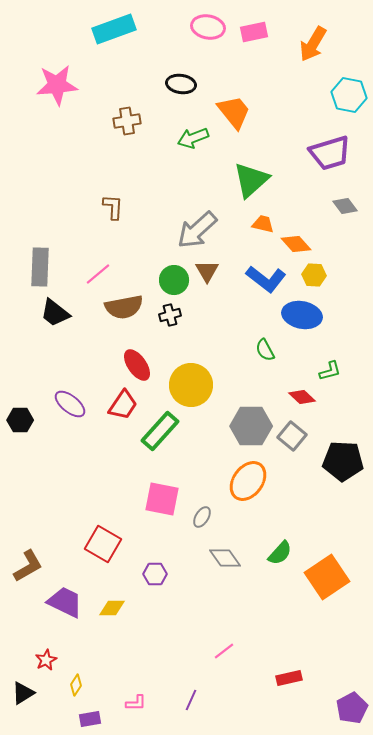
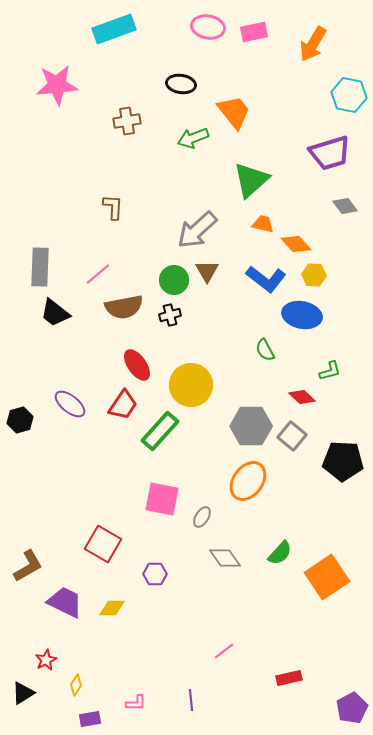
black hexagon at (20, 420): rotated 15 degrees counterclockwise
purple line at (191, 700): rotated 30 degrees counterclockwise
